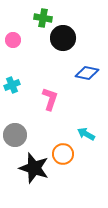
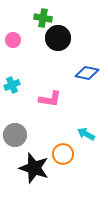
black circle: moved 5 px left
pink L-shape: rotated 80 degrees clockwise
